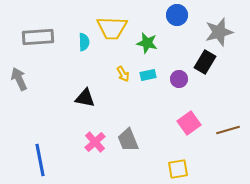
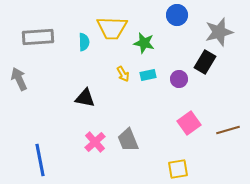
green star: moved 3 px left
